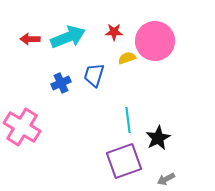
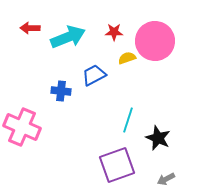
red arrow: moved 11 px up
blue trapezoid: rotated 45 degrees clockwise
blue cross: moved 8 px down; rotated 30 degrees clockwise
cyan line: rotated 25 degrees clockwise
pink cross: rotated 9 degrees counterclockwise
black star: rotated 20 degrees counterclockwise
purple square: moved 7 px left, 4 px down
